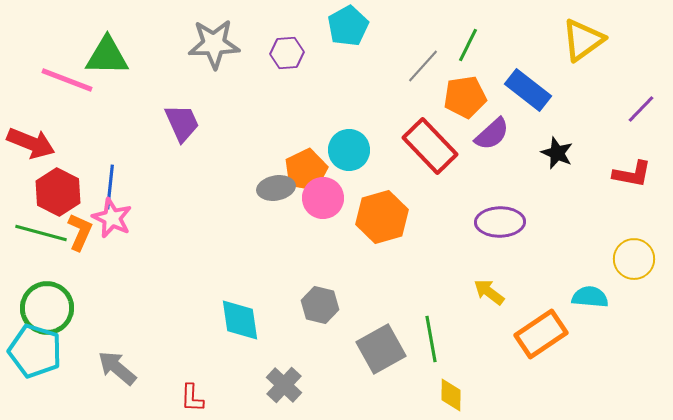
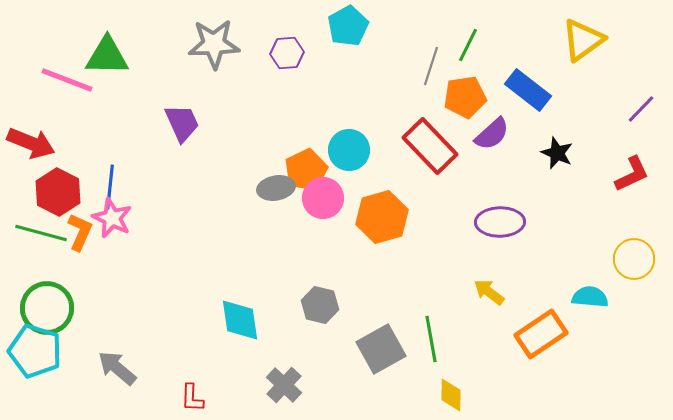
gray line at (423, 66): moved 8 px right; rotated 24 degrees counterclockwise
red L-shape at (632, 174): rotated 36 degrees counterclockwise
